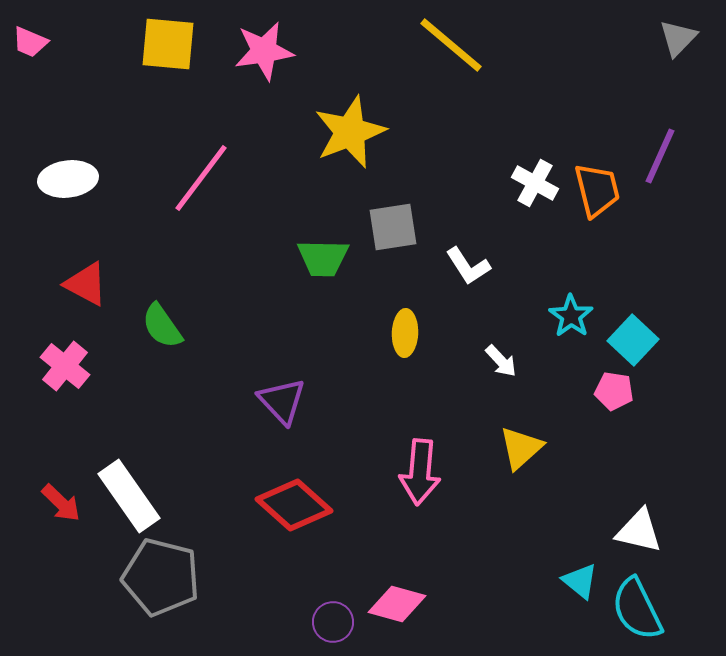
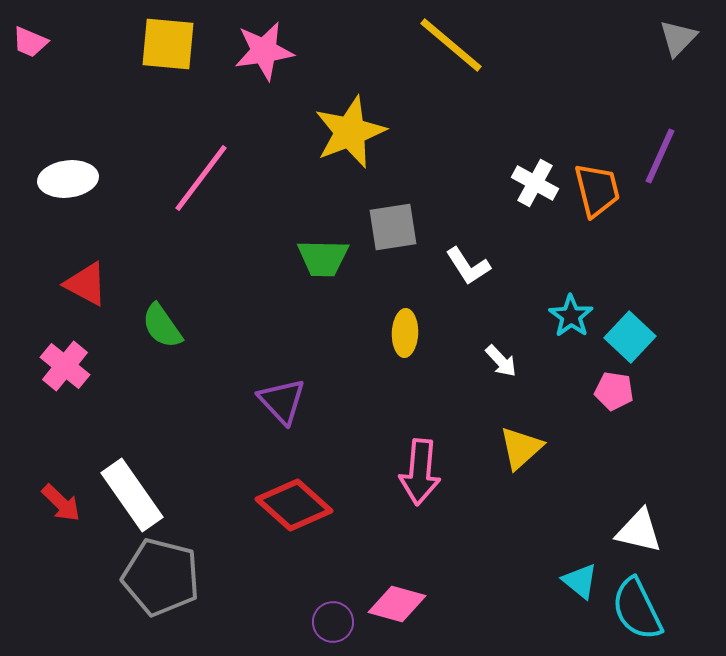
cyan square: moved 3 px left, 3 px up
white rectangle: moved 3 px right, 1 px up
